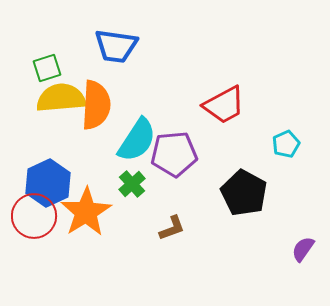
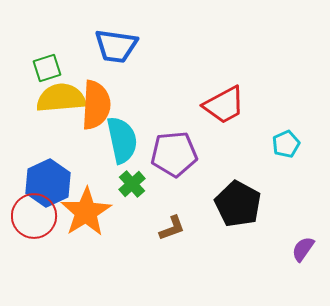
cyan semicircle: moved 15 px left; rotated 45 degrees counterclockwise
black pentagon: moved 6 px left, 11 px down
